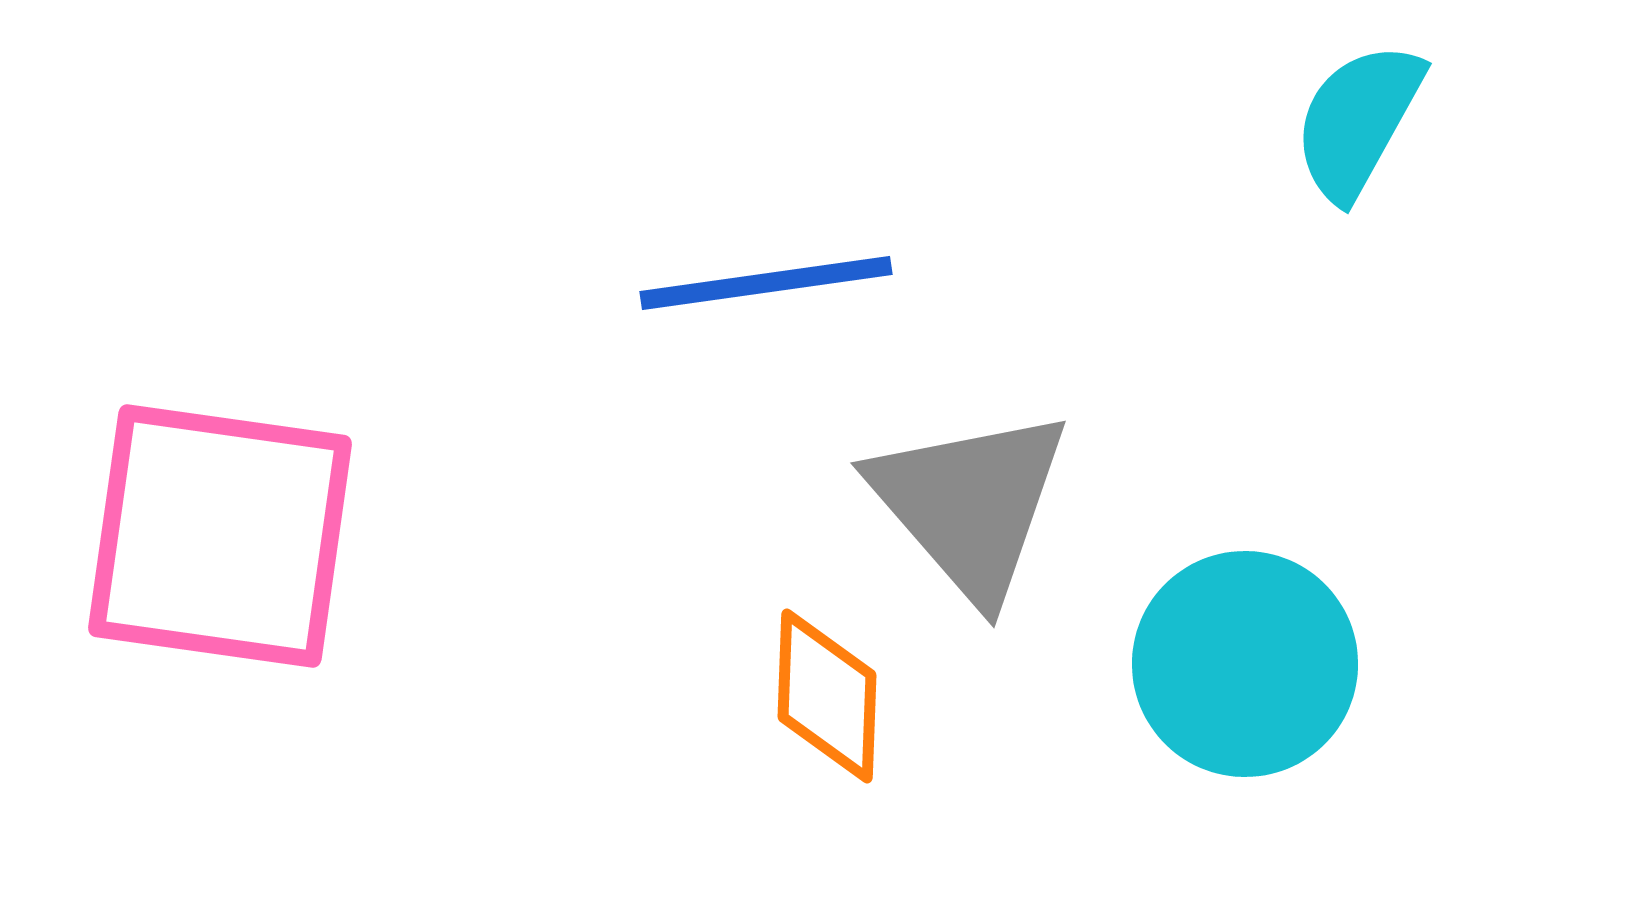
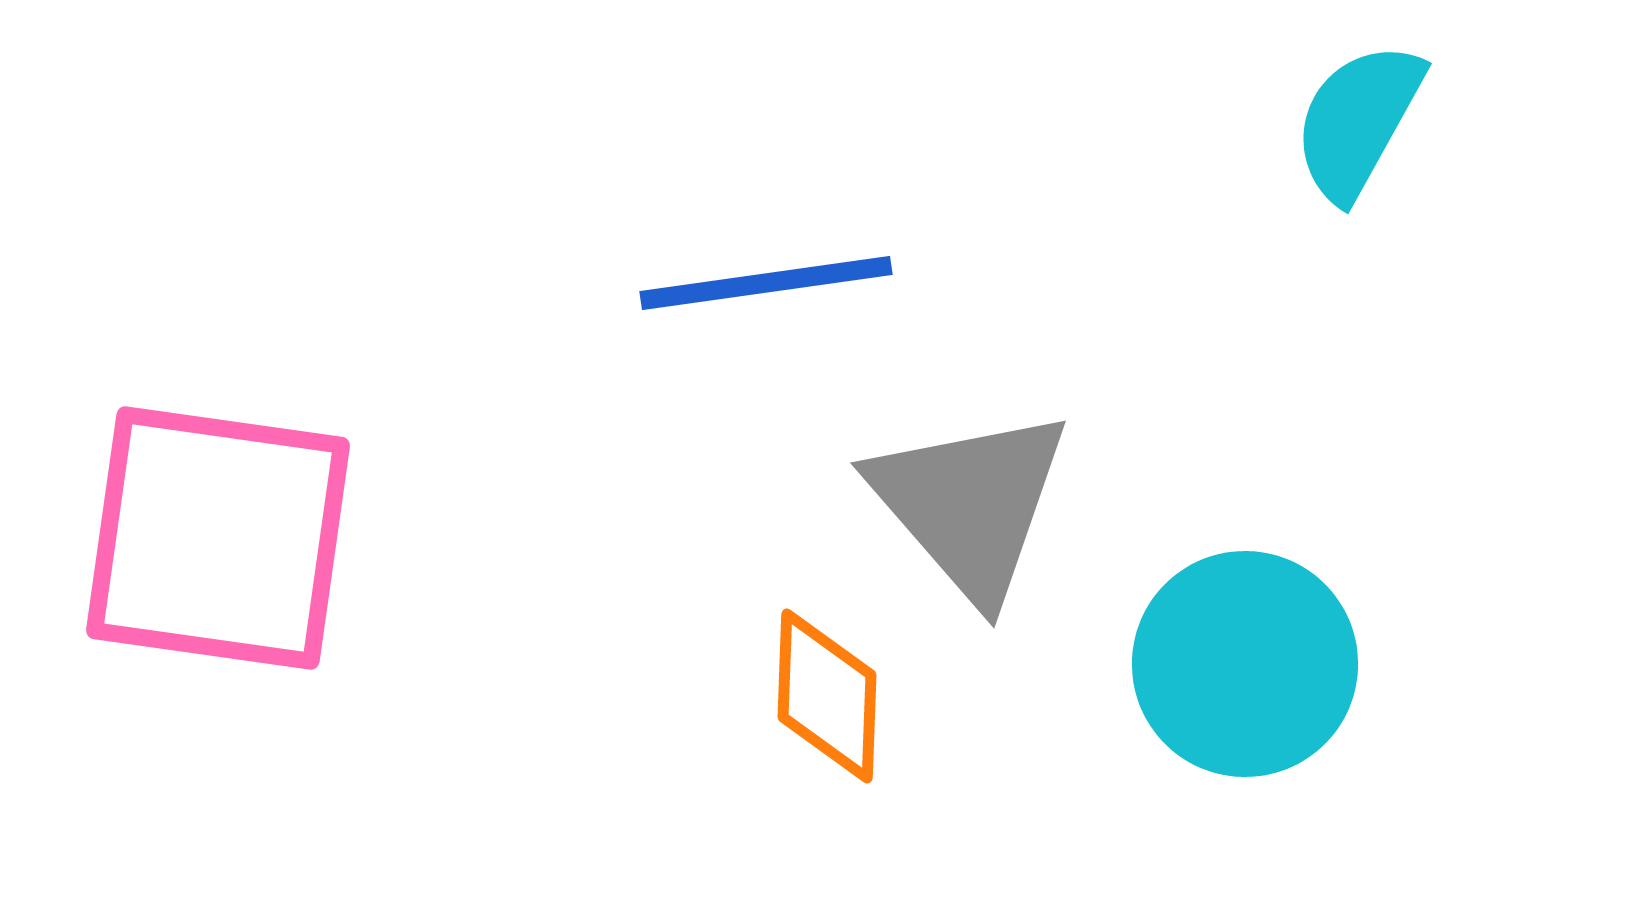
pink square: moved 2 px left, 2 px down
